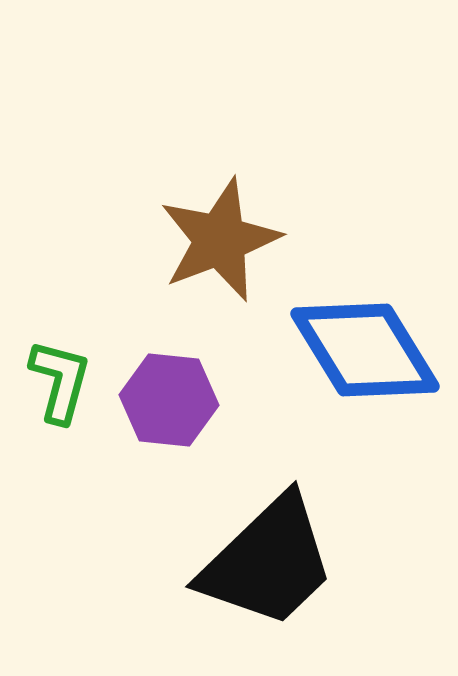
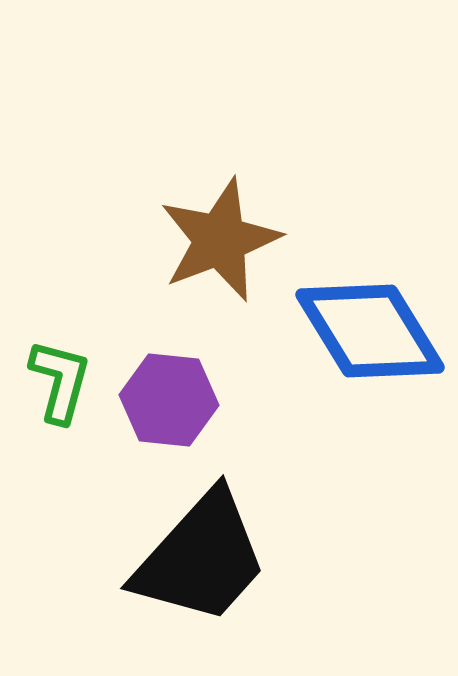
blue diamond: moved 5 px right, 19 px up
black trapezoid: moved 67 px left, 4 px up; rotated 4 degrees counterclockwise
